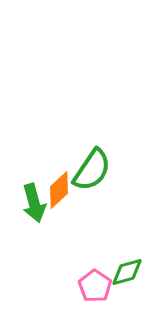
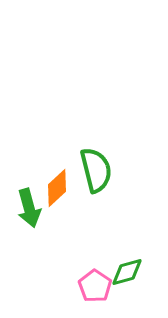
green semicircle: moved 4 px right; rotated 48 degrees counterclockwise
orange diamond: moved 2 px left, 2 px up
green arrow: moved 5 px left, 5 px down
